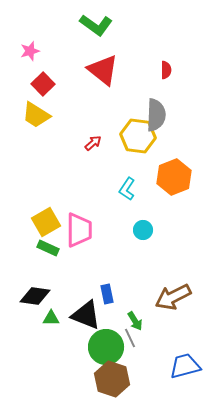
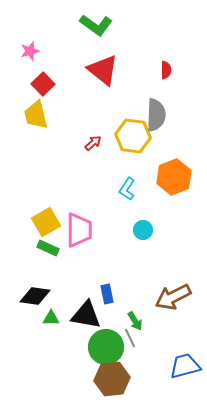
yellow trapezoid: rotated 44 degrees clockwise
yellow hexagon: moved 5 px left
black triangle: rotated 12 degrees counterclockwise
brown hexagon: rotated 24 degrees counterclockwise
